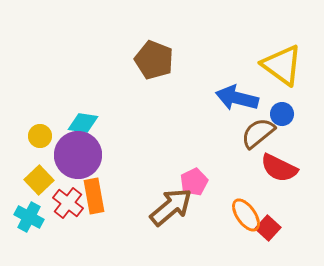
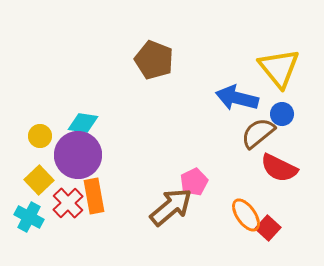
yellow triangle: moved 3 px left, 3 px down; rotated 15 degrees clockwise
red cross: rotated 8 degrees clockwise
